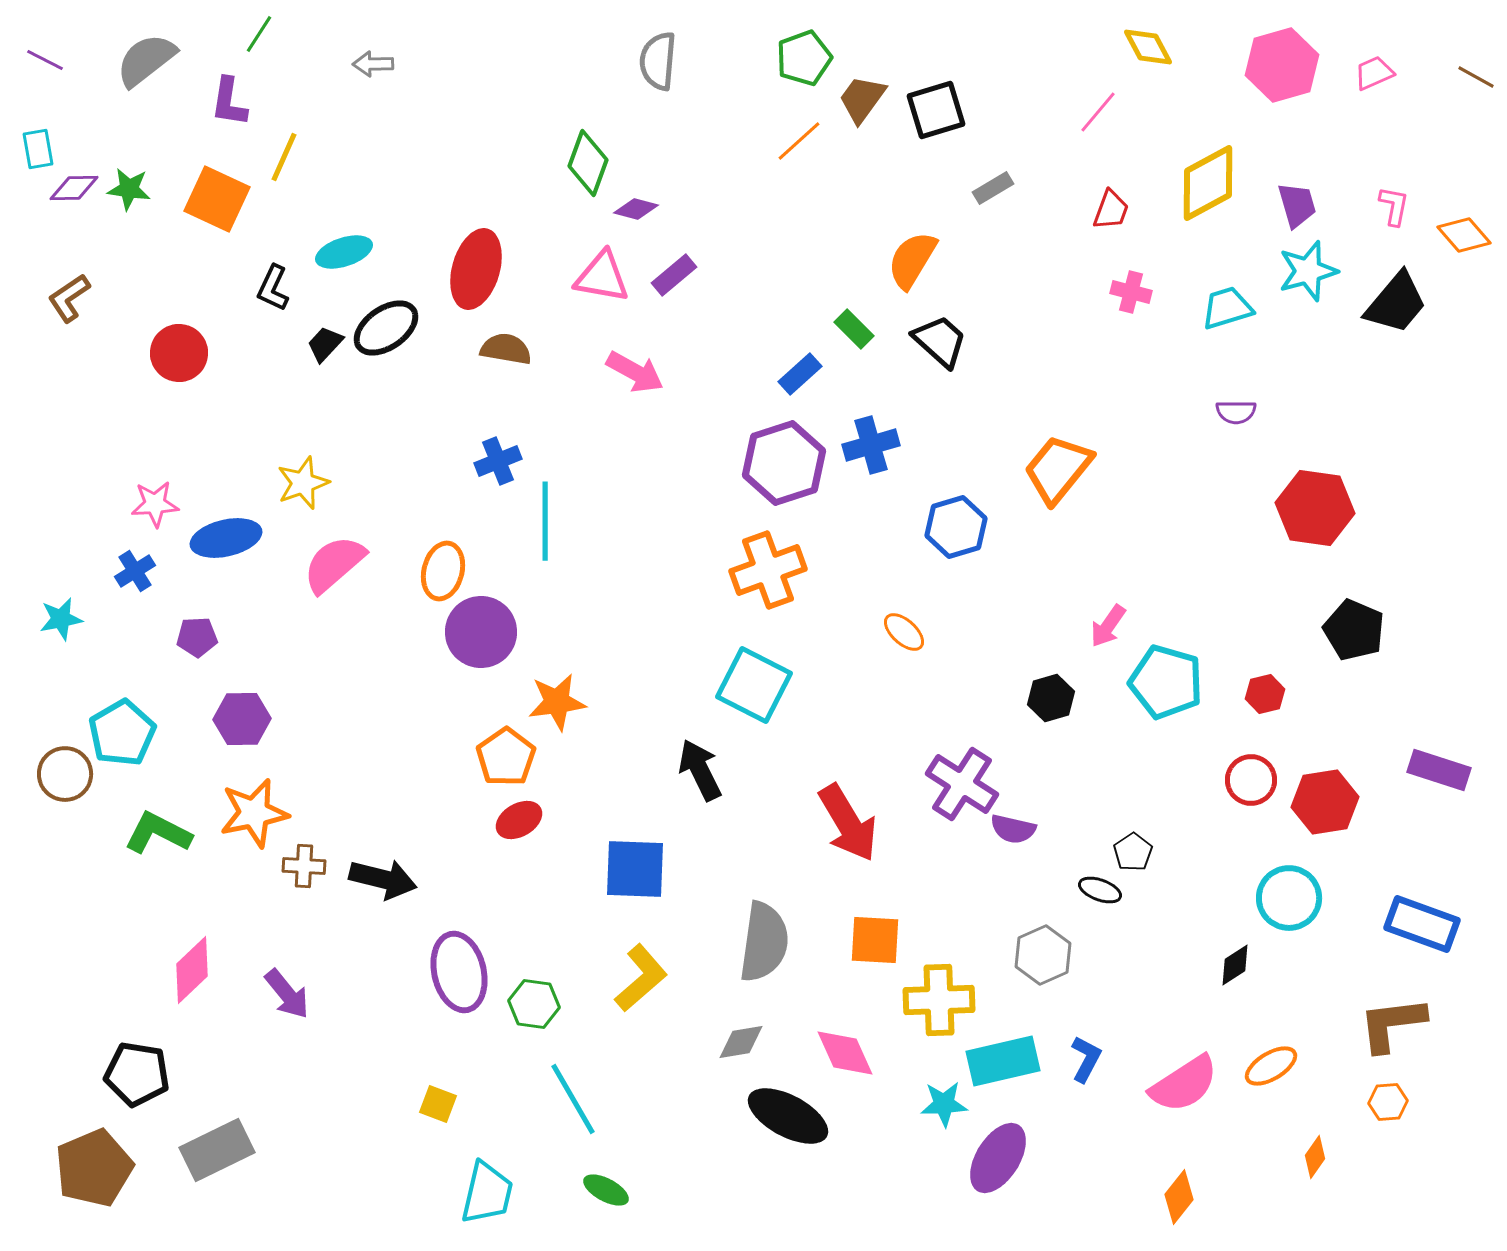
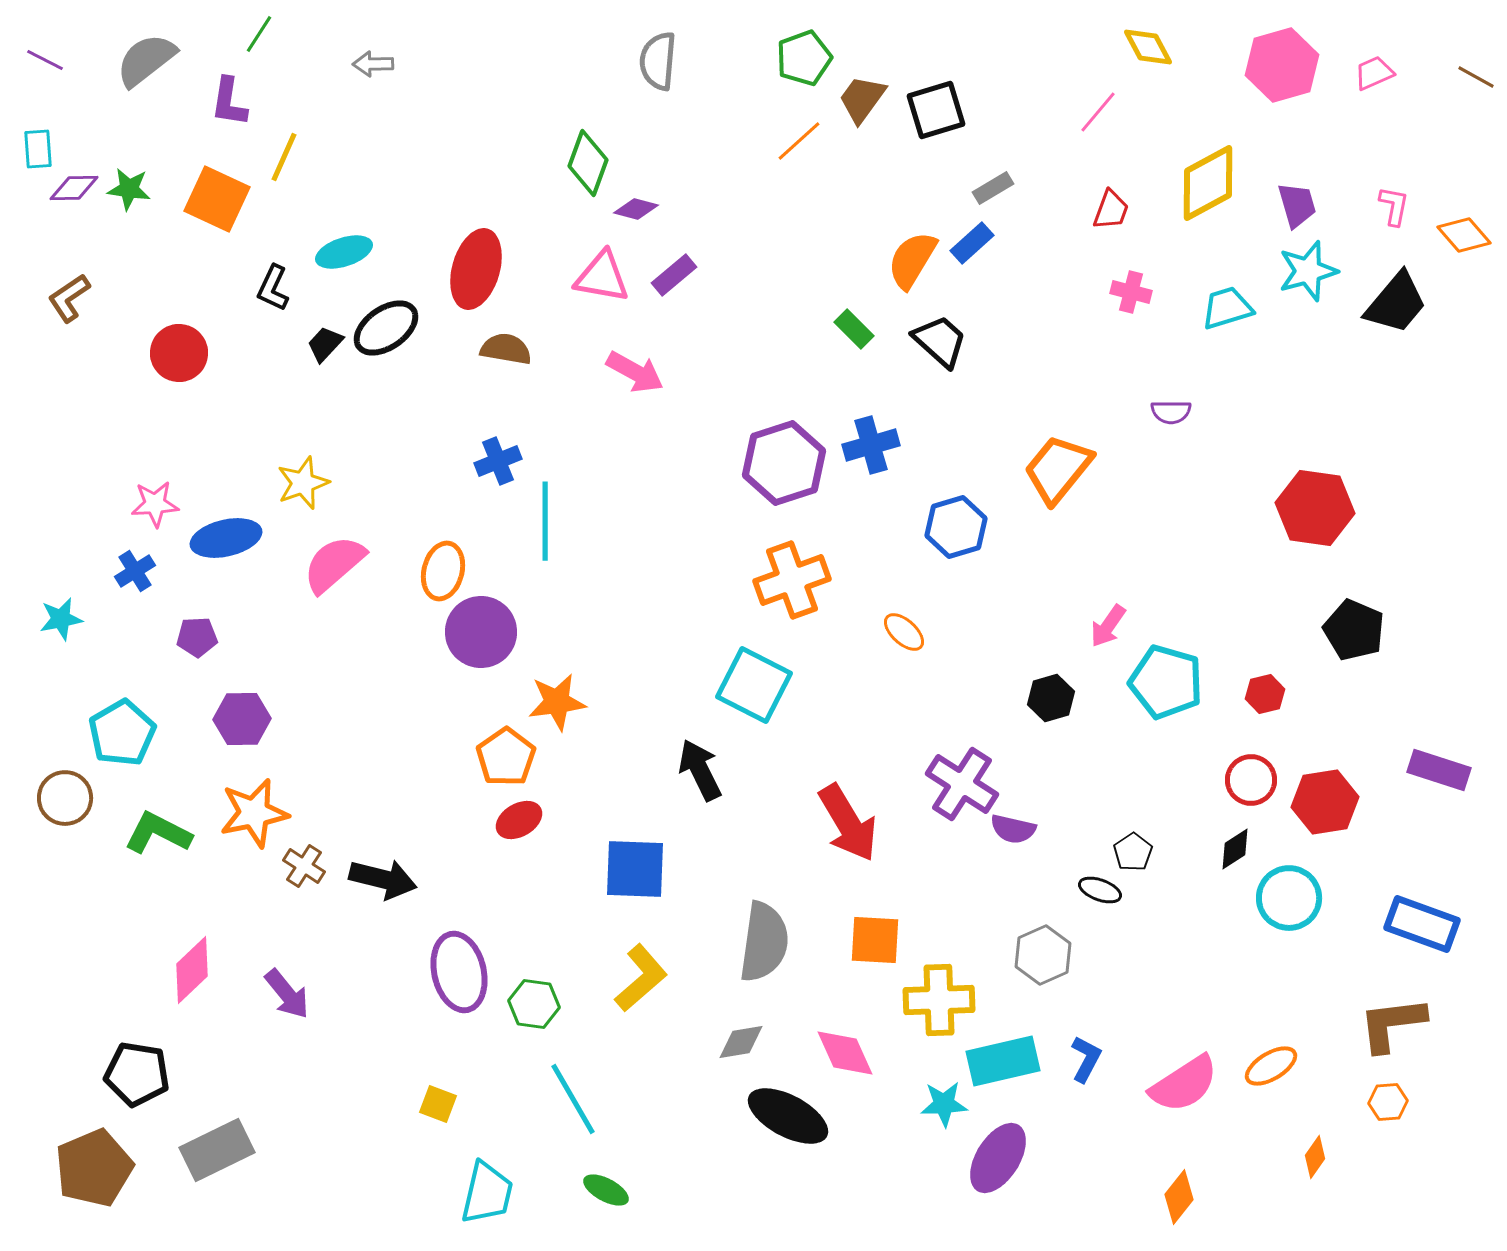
cyan rectangle at (38, 149): rotated 6 degrees clockwise
blue rectangle at (800, 374): moved 172 px right, 131 px up
purple semicircle at (1236, 412): moved 65 px left
orange cross at (768, 570): moved 24 px right, 10 px down
brown circle at (65, 774): moved 24 px down
brown cross at (304, 866): rotated 30 degrees clockwise
black diamond at (1235, 965): moved 116 px up
